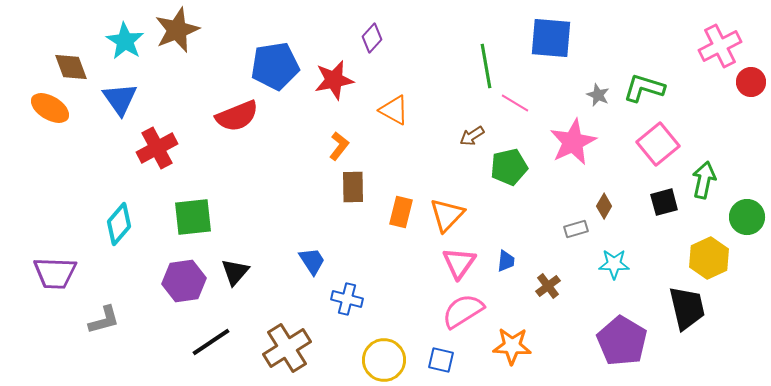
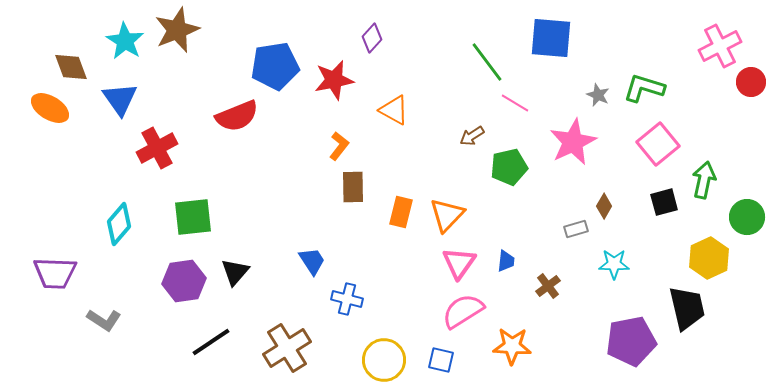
green line at (486, 66): moved 1 px right, 4 px up; rotated 27 degrees counterclockwise
gray L-shape at (104, 320): rotated 48 degrees clockwise
purple pentagon at (622, 341): moved 9 px right; rotated 30 degrees clockwise
